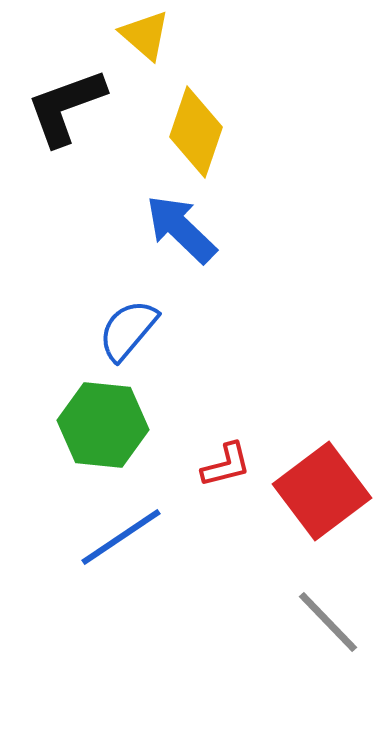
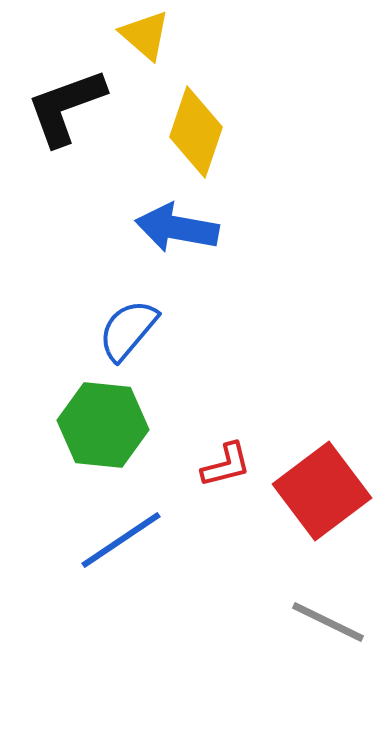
blue arrow: moved 4 px left, 1 px up; rotated 34 degrees counterclockwise
blue line: moved 3 px down
gray line: rotated 20 degrees counterclockwise
